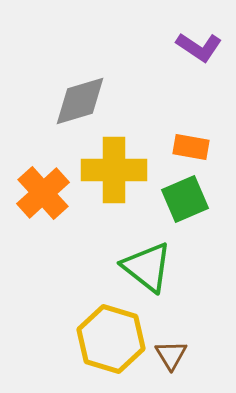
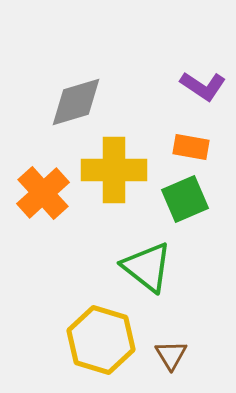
purple L-shape: moved 4 px right, 39 px down
gray diamond: moved 4 px left, 1 px down
yellow hexagon: moved 10 px left, 1 px down
